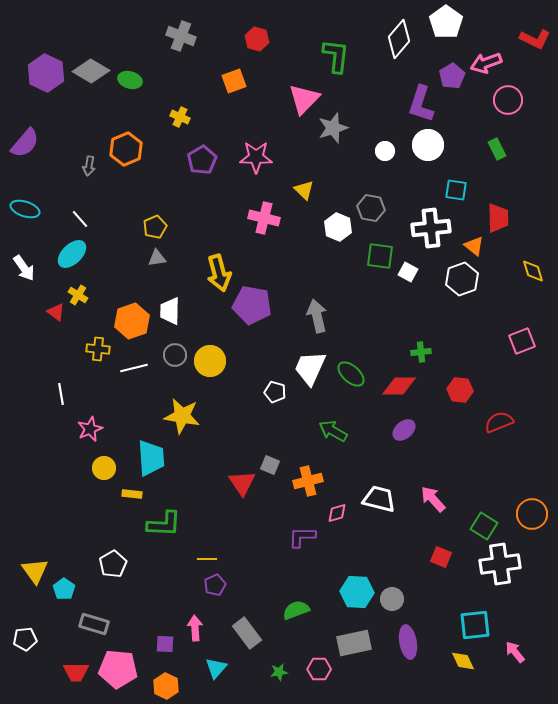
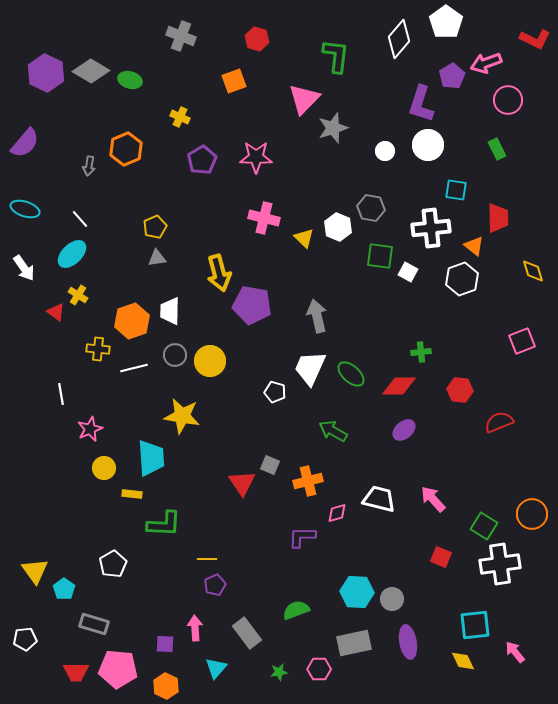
yellow triangle at (304, 190): moved 48 px down
